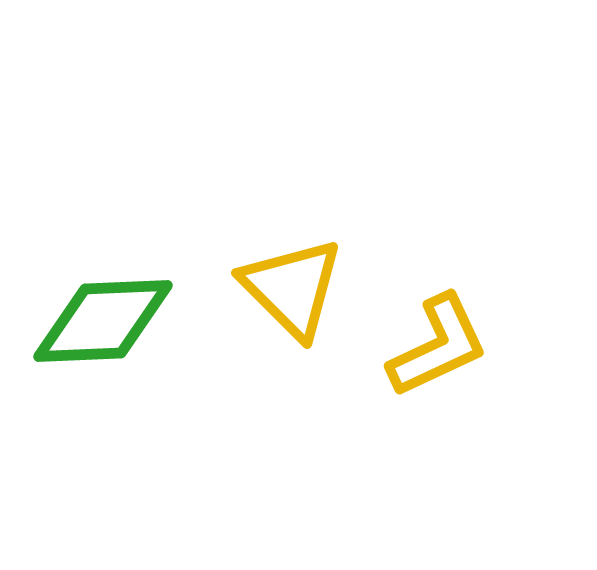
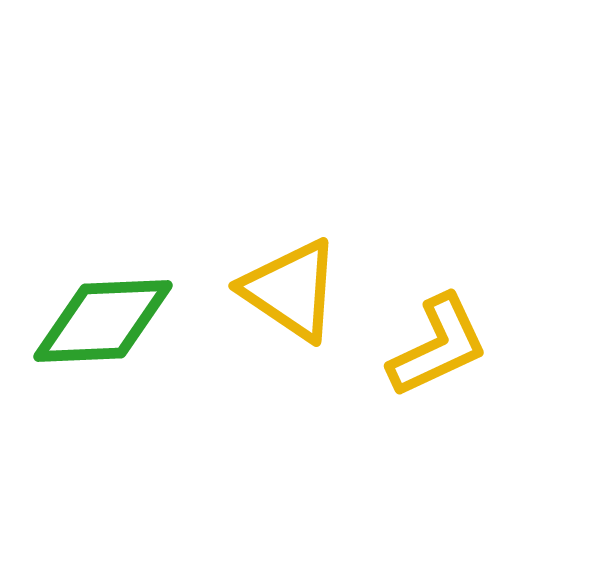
yellow triangle: moved 1 px left, 2 px down; rotated 11 degrees counterclockwise
